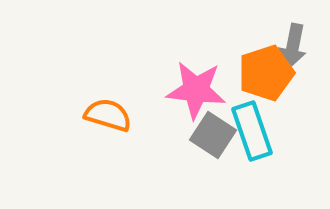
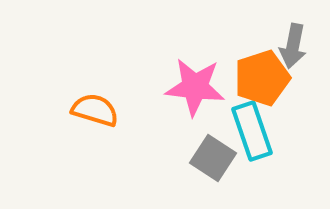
orange pentagon: moved 4 px left, 5 px down
pink star: moved 1 px left, 3 px up
orange semicircle: moved 13 px left, 5 px up
gray square: moved 23 px down
